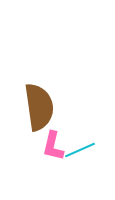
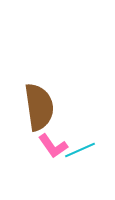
pink L-shape: rotated 48 degrees counterclockwise
